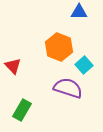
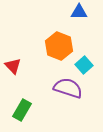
orange hexagon: moved 1 px up
